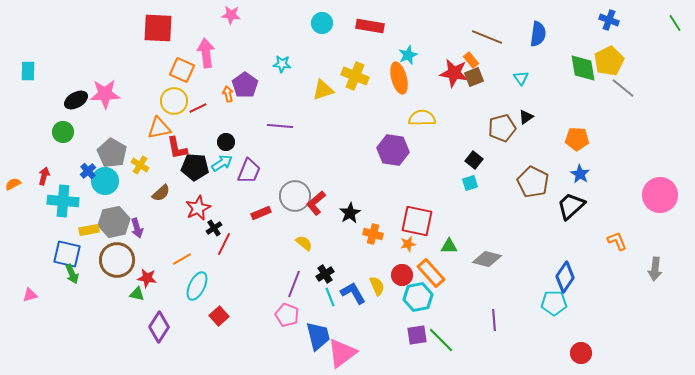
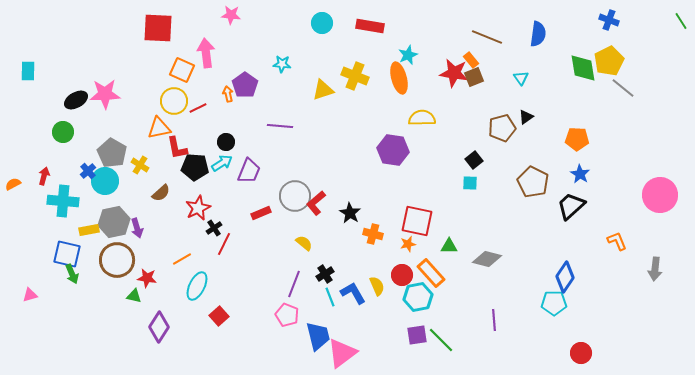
green line at (675, 23): moved 6 px right, 2 px up
black square at (474, 160): rotated 12 degrees clockwise
cyan square at (470, 183): rotated 21 degrees clockwise
black star at (350, 213): rotated 10 degrees counterclockwise
green triangle at (137, 294): moved 3 px left, 2 px down
